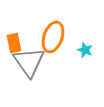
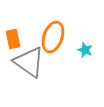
orange rectangle: moved 1 px left, 4 px up
gray triangle: rotated 20 degrees counterclockwise
